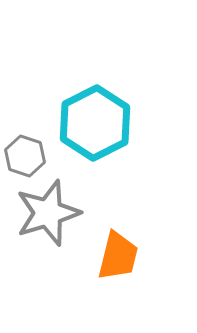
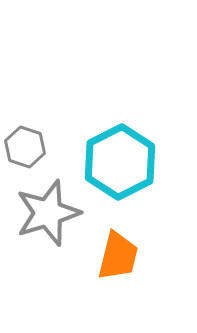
cyan hexagon: moved 25 px right, 39 px down
gray hexagon: moved 9 px up
